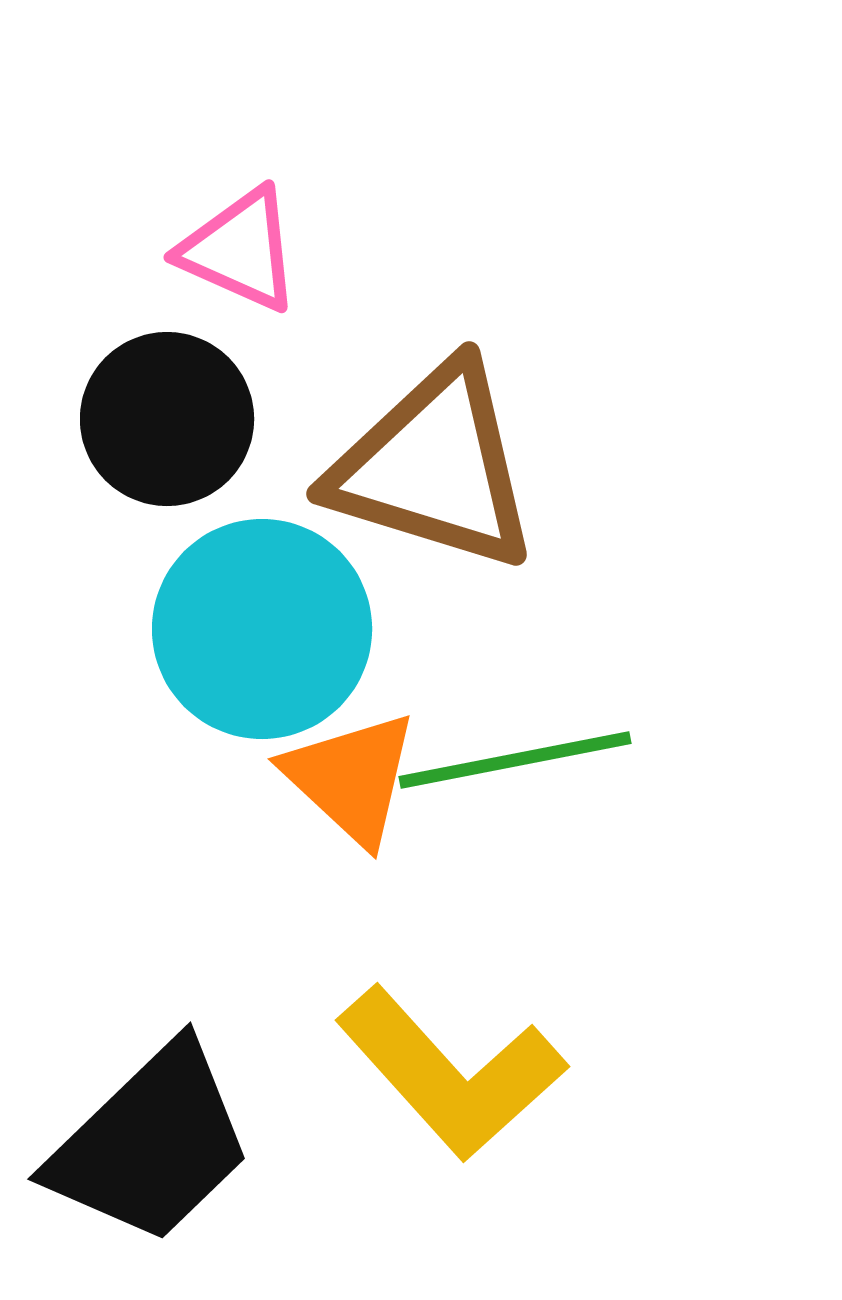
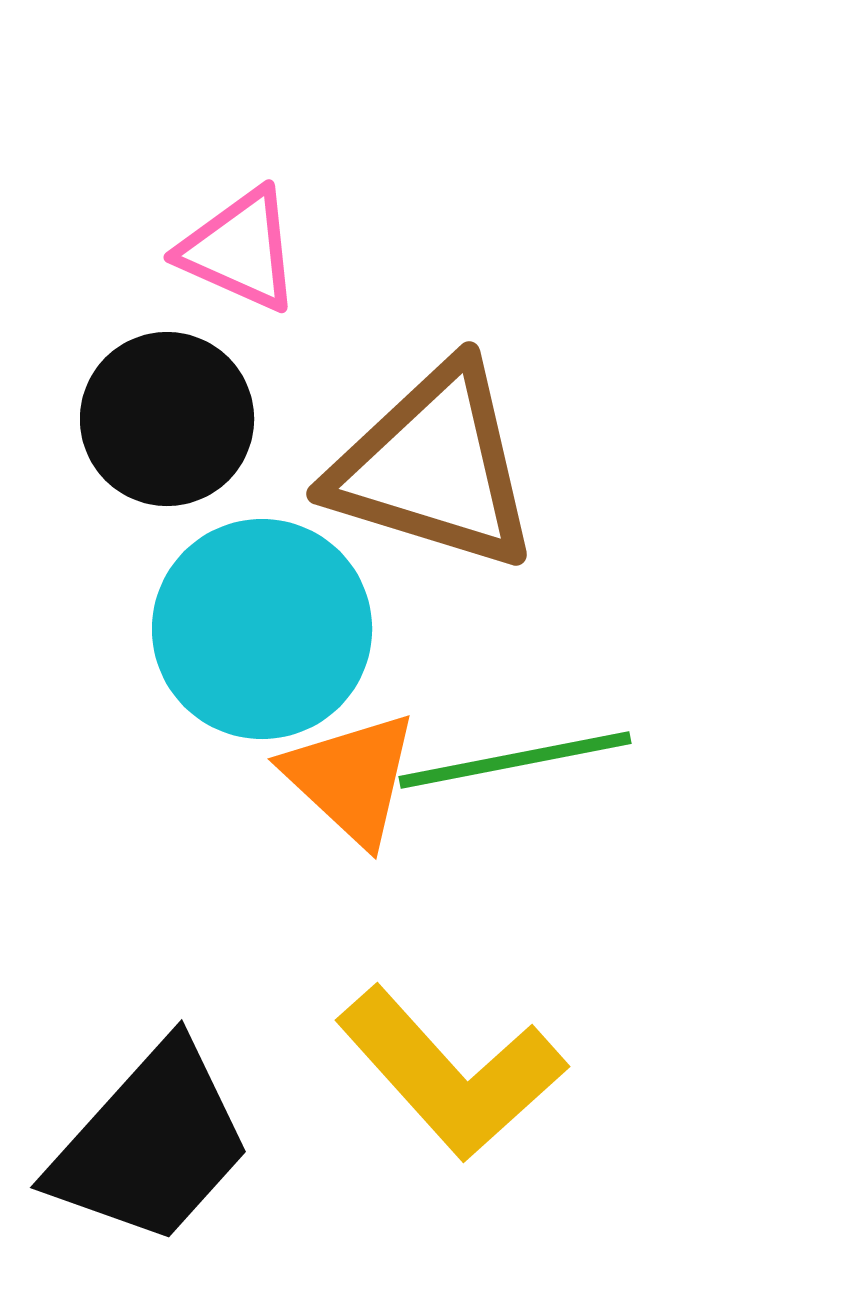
black trapezoid: rotated 4 degrees counterclockwise
